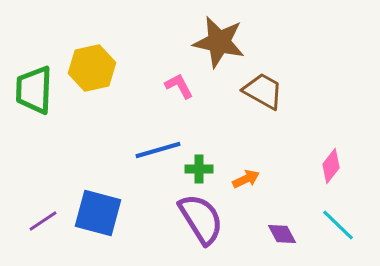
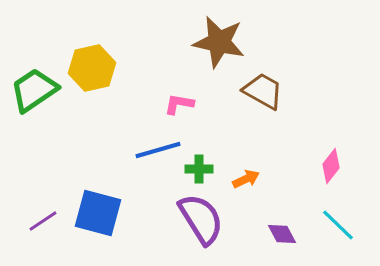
pink L-shape: moved 18 px down; rotated 52 degrees counterclockwise
green trapezoid: rotated 54 degrees clockwise
